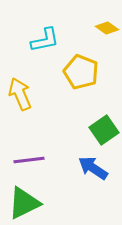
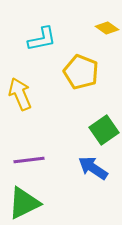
cyan L-shape: moved 3 px left, 1 px up
